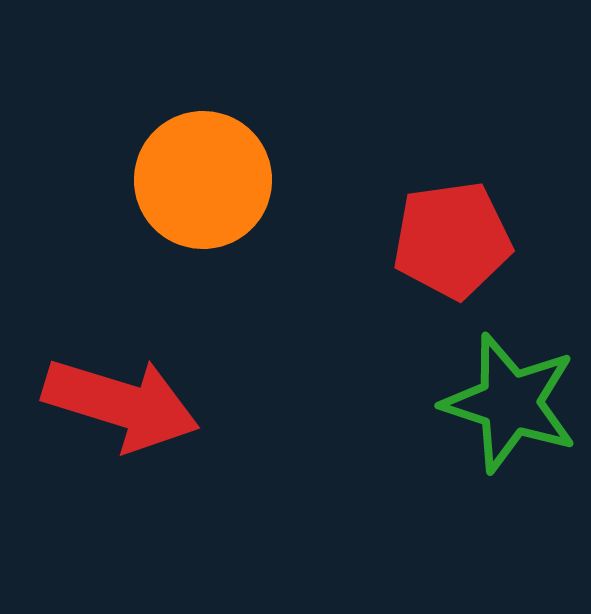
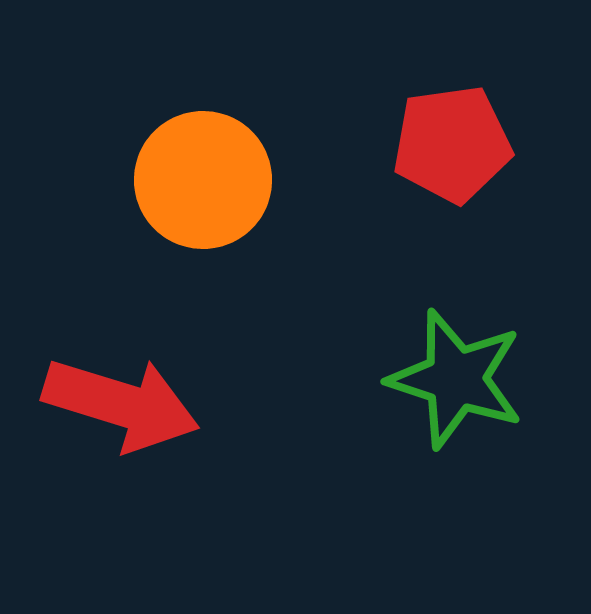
red pentagon: moved 96 px up
green star: moved 54 px left, 24 px up
